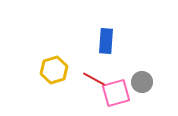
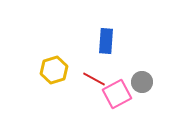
pink square: moved 1 px right, 1 px down; rotated 12 degrees counterclockwise
